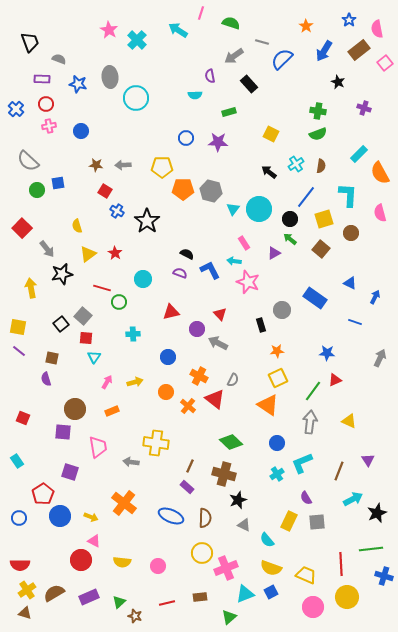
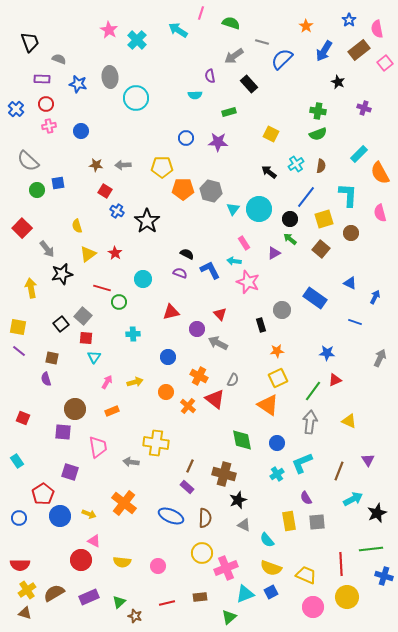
green diamond at (231, 442): moved 11 px right, 2 px up; rotated 35 degrees clockwise
yellow arrow at (91, 517): moved 2 px left, 3 px up
yellow rectangle at (289, 521): rotated 36 degrees counterclockwise
